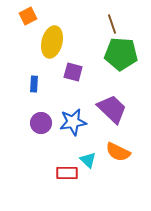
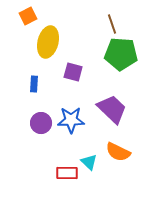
yellow ellipse: moved 4 px left
blue star: moved 2 px left, 2 px up; rotated 8 degrees clockwise
cyan triangle: moved 1 px right, 2 px down
